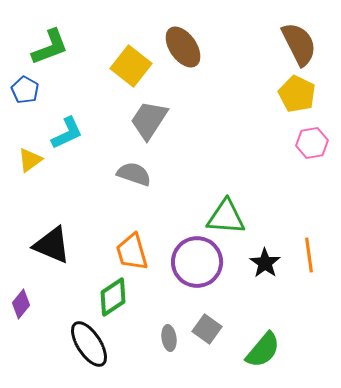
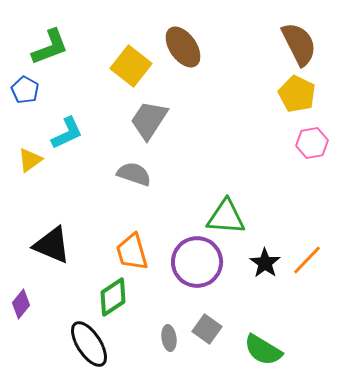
orange line: moved 2 px left, 5 px down; rotated 52 degrees clockwise
green semicircle: rotated 81 degrees clockwise
